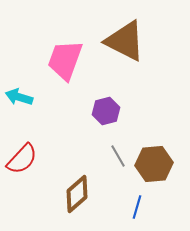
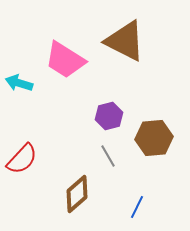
pink trapezoid: rotated 78 degrees counterclockwise
cyan arrow: moved 14 px up
purple hexagon: moved 3 px right, 5 px down
gray line: moved 10 px left
brown hexagon: moved 26 px up
blue line: rotated 10 degrees clockwise
